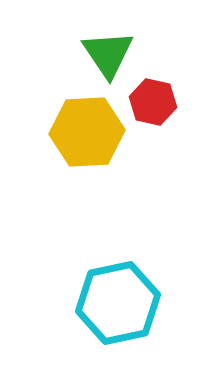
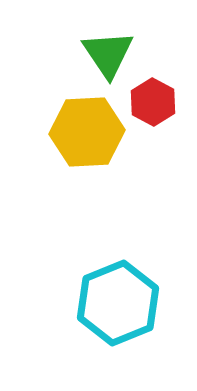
red hexagon: rotated 15 degrees clockwise
cyan hexagon: rotated 10 degrees counterclockwise
